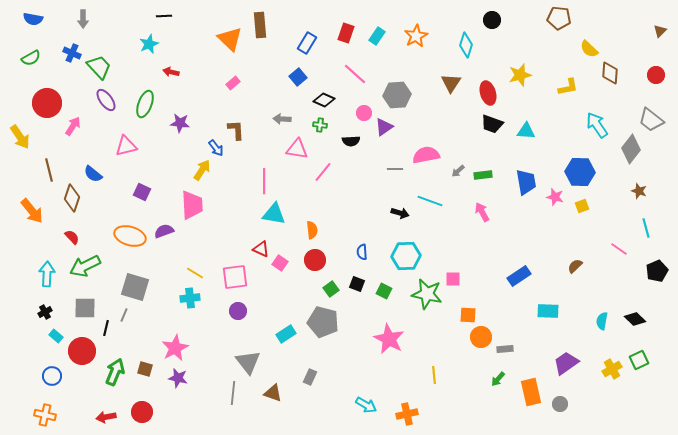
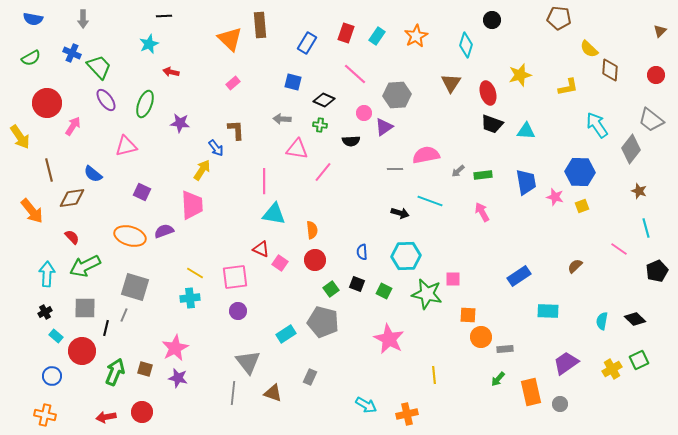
brown diamond at (610, 73): moved 3 px up
blue square at (298, 77): moved 5 px left, 5 px down; rotated 36 degrees counterclockwise
brown diamond at (72, 198): rotated 64 degrees clockwise
